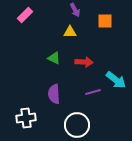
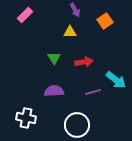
orange square: rotated 35 degrees counterclockwise
green triangle: rotated 32 degrees clockwise
red arrow: rotated 12 degrees counterclockwise
purple semicircle: moved 3 px up; rotated 90 degrees clockwise
white cross: rotated 18 degrees clockwise
